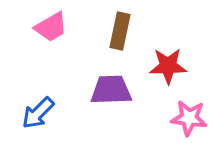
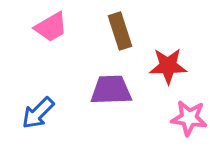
brown rectangle: rotated 30 degrees counterclockwise
